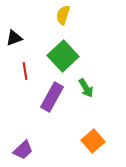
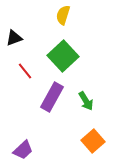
red line: rotated 30 degrees counterclockwise
green arrow: moved 13 px down
